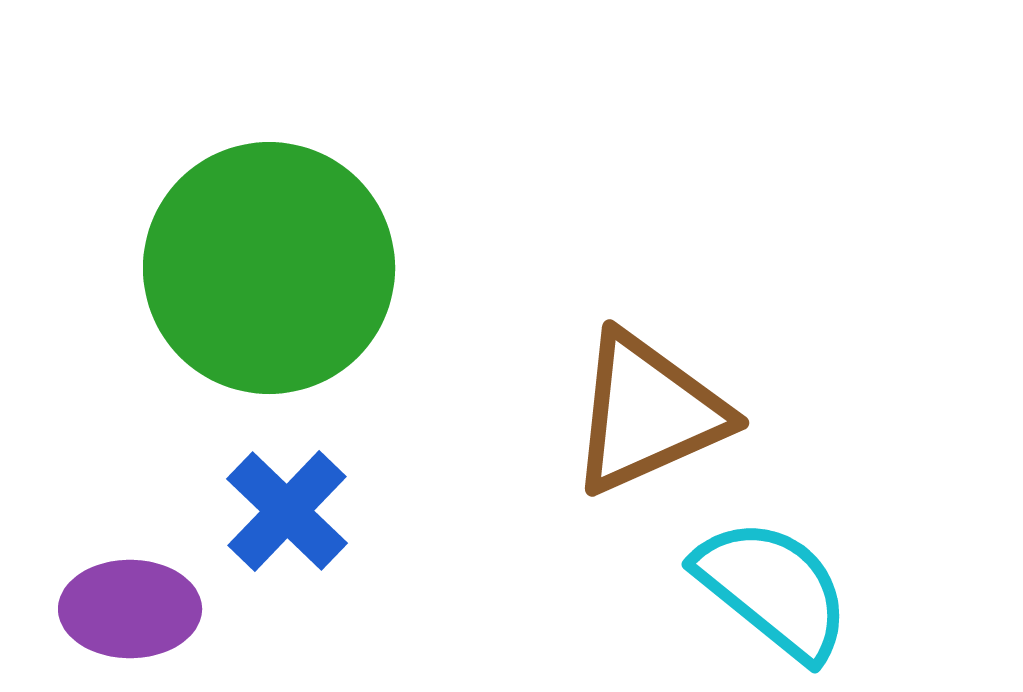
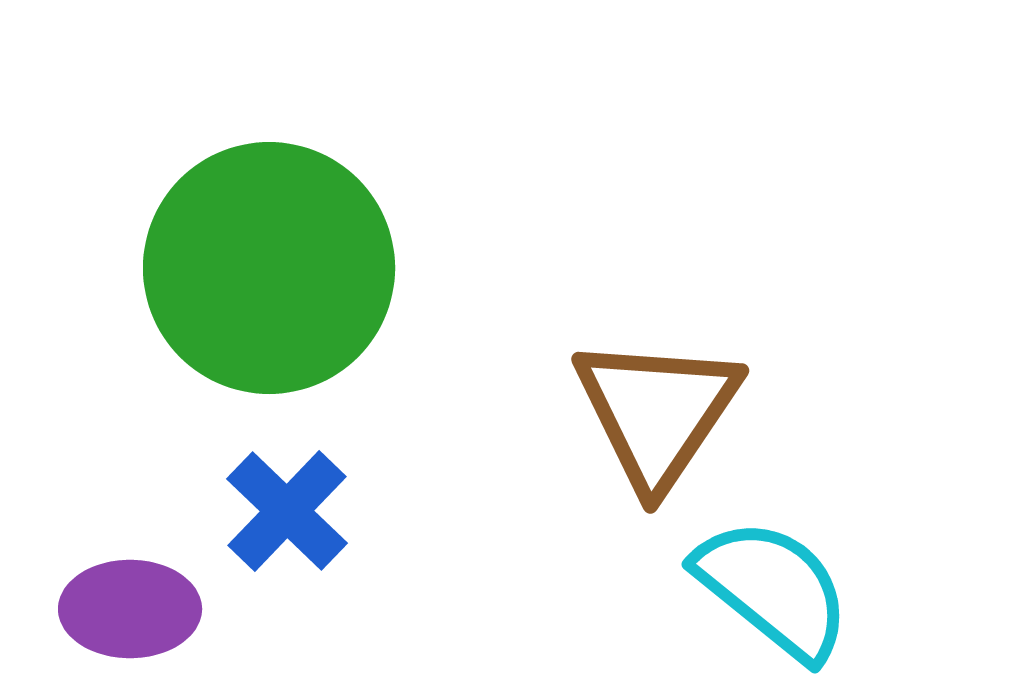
brown triangle: moved 9 px right, 1 px up; rotated 32 degrees counterclockwise
